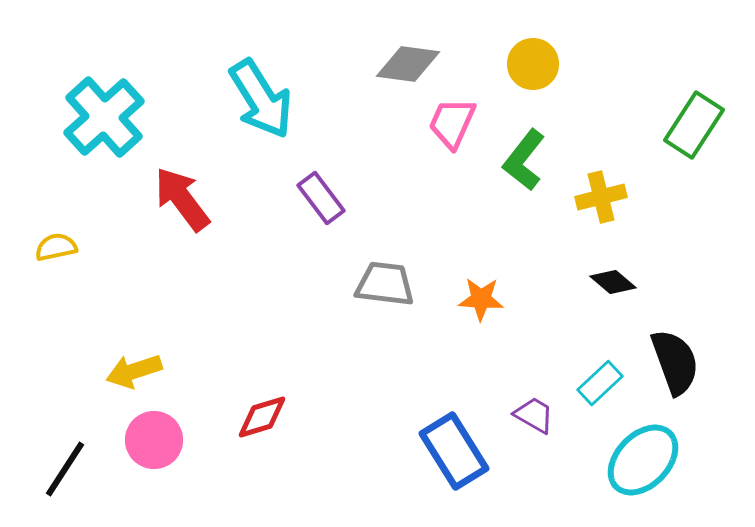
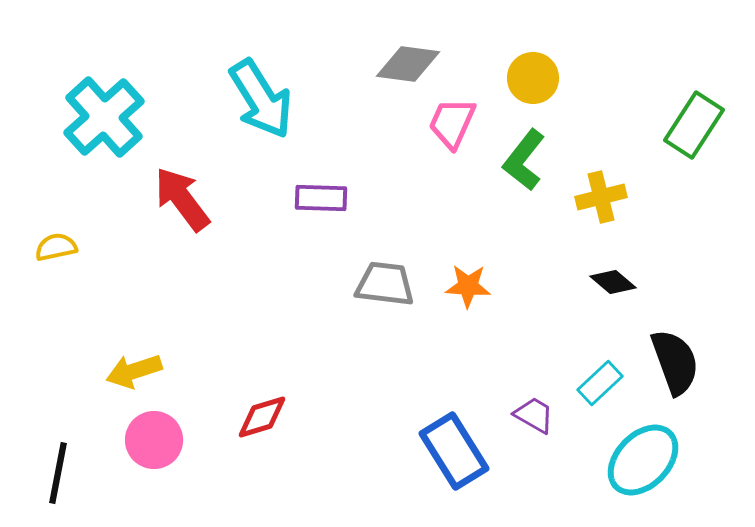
yellow circle: moved 14 px down
purple rectangle: rotated 51 degrees counterclockwise
orange star: moved 13 px left, 13 px up
black line: moved 7 px left, 4 px down; rotated 22 degrees counterclockwise
